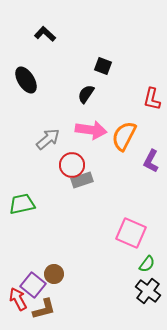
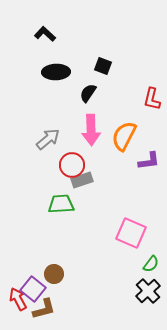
black ellipse: moved 30 px right, 8 px up; rotated 60 degrees counterclockwise
black semicircle: moved 2 px right, 1 px up
pink arrow: rotated 80 degrees clockwise
purple L-shape: moved 2 px left; rotated 125 degrees counterclockwise
green trapezoid: moved 39 px right; rotated 8 degrees clockwise
green semicircle: moved 4 px right
purple square: moved 4 px down
black cross: rotated 10 degrees clockwise
